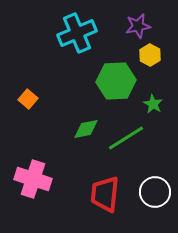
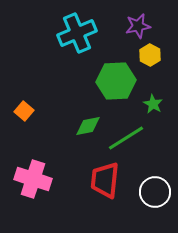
orange square: moved 4 px left, 12 px down
green diamond: moved 2 px right, 3 px up
red trapezoid: moved 14 px up
